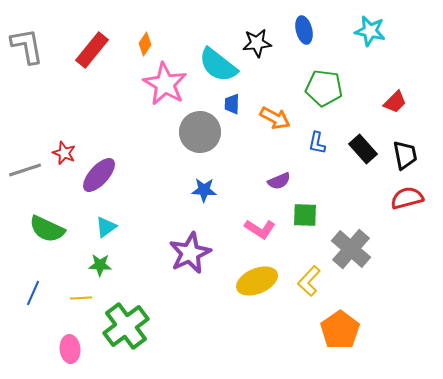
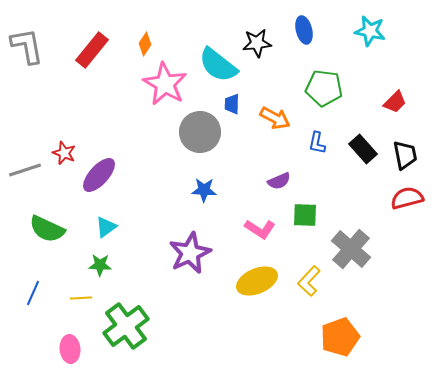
orange pentagon: moved 7 px down; rotated 15 degrees clockwise
